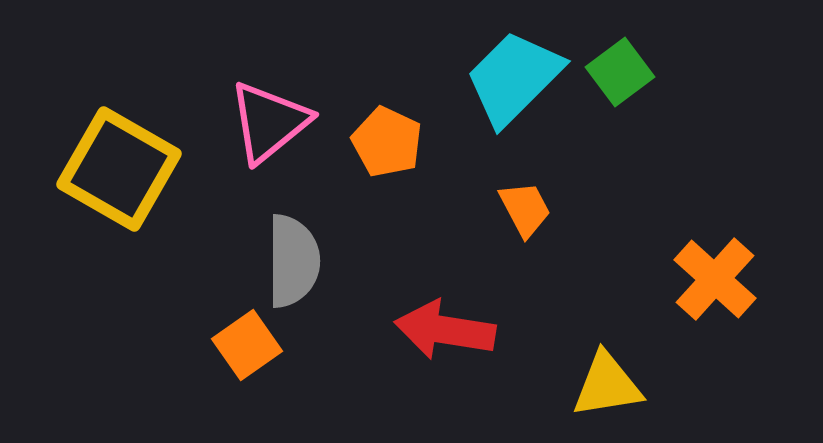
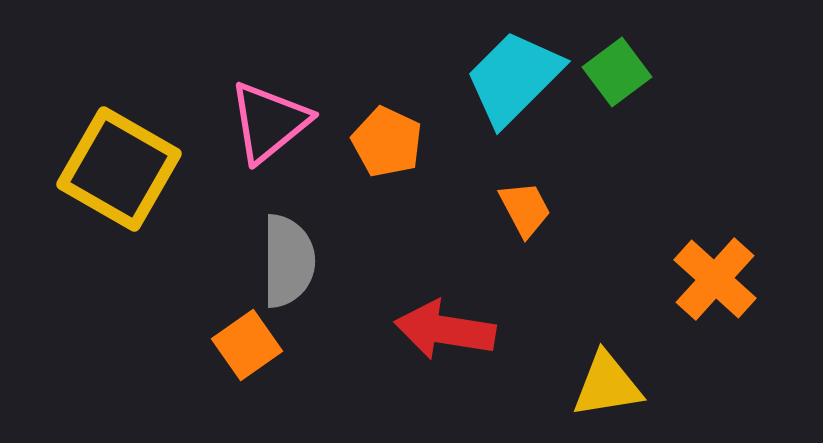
green square: moved 3 px left
gray semicircle: moved 5 px left
